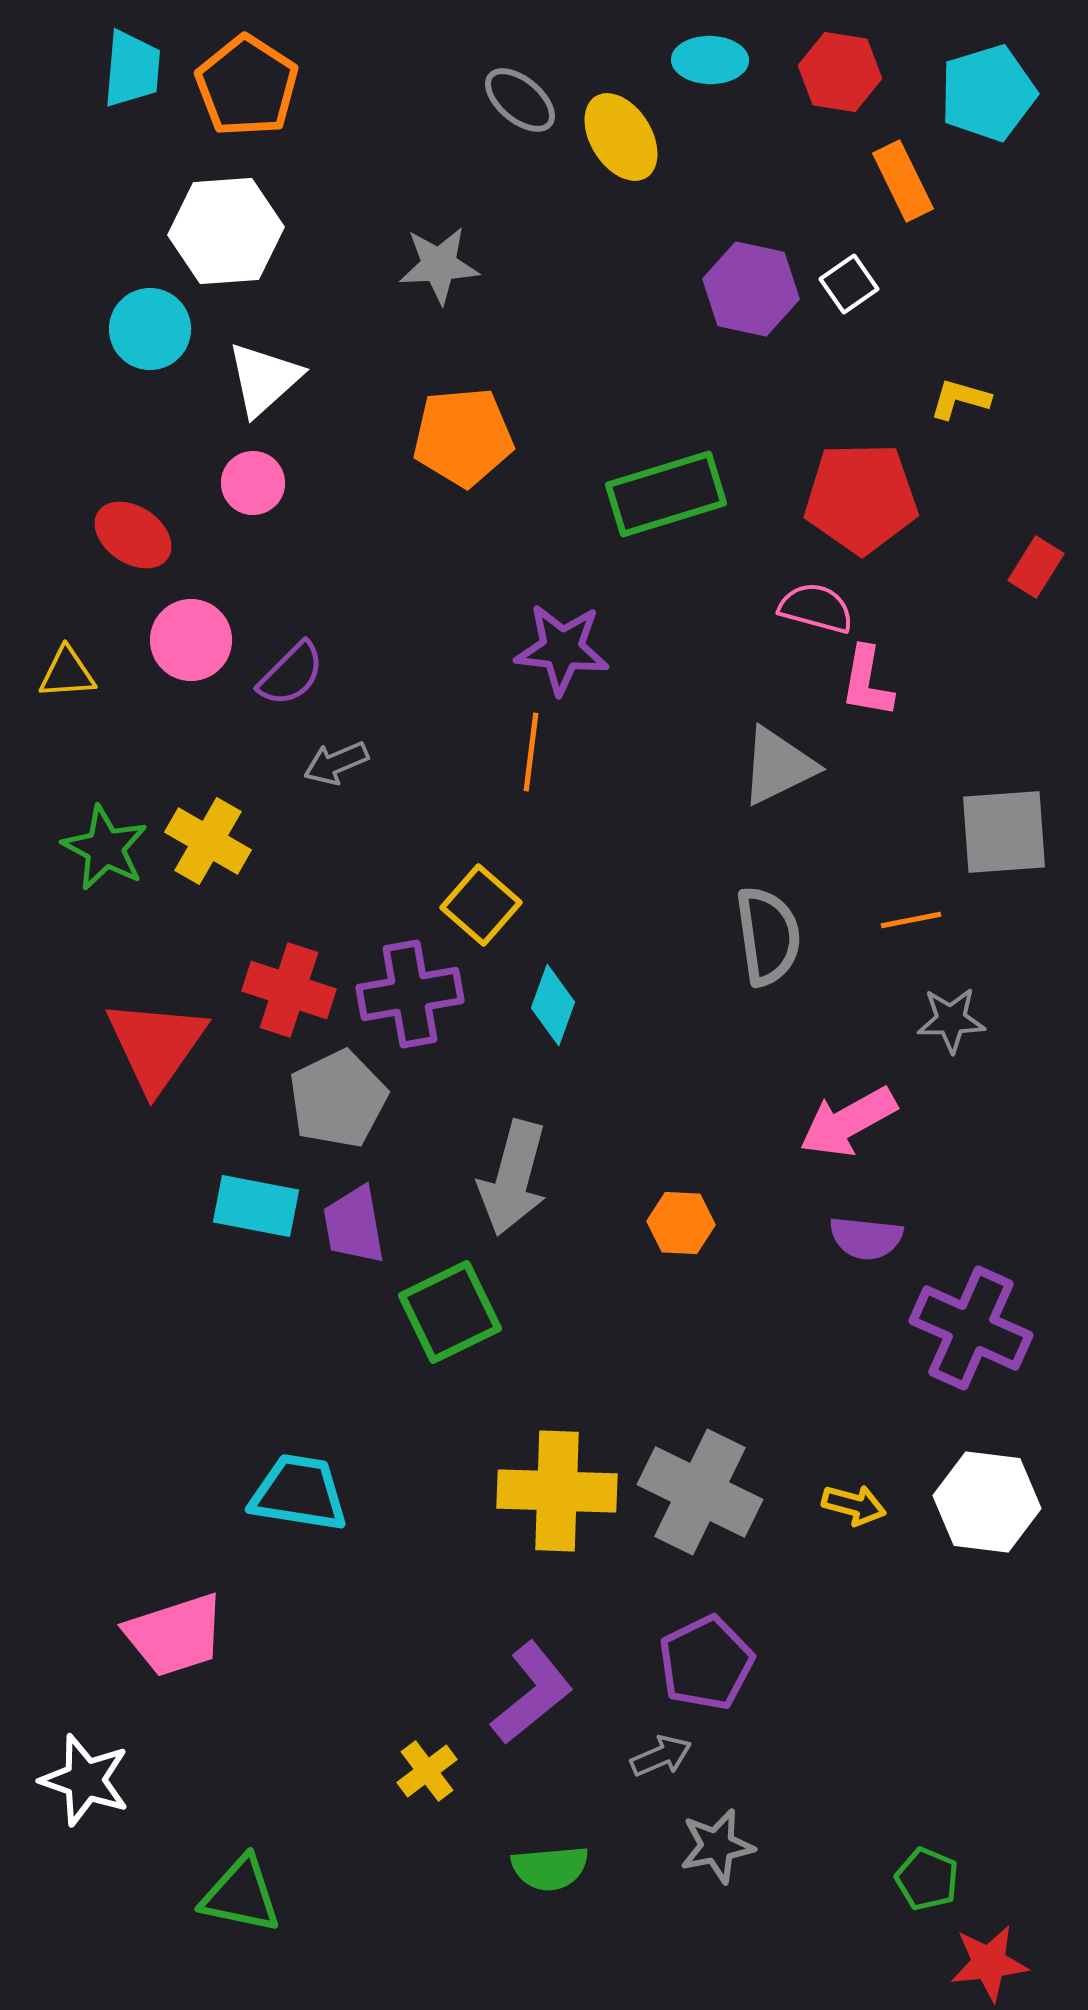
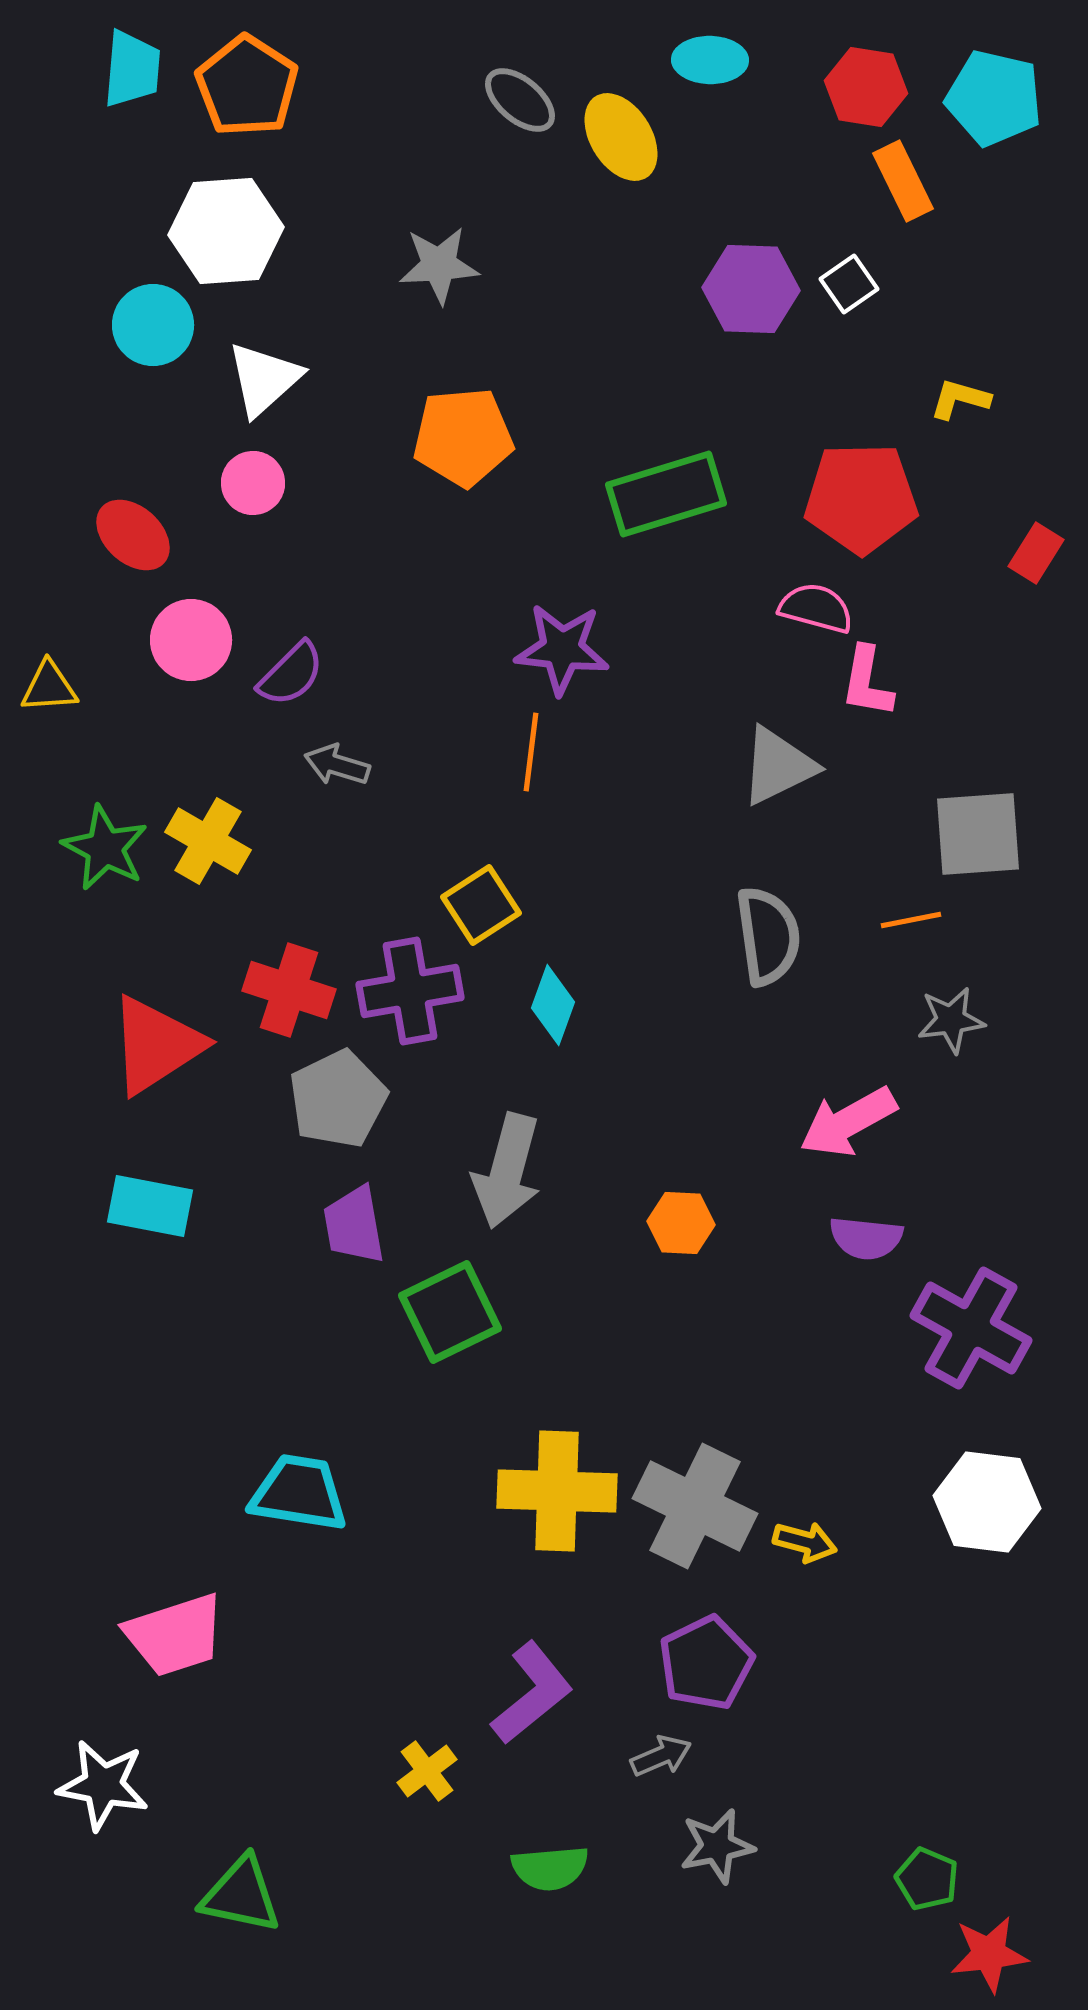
red hexagon at (840, 72): moved 26 px right, 15 px down
cyan pentagon at (988, 93): moved 6 px right, 5 px down; rotated 30 degrees clockwise
purple hexagon at (751, 289): rotated 10 degrees counterclockwise
cyan circle at (150, 329): moved 3 px right, 4 px up
red ellipse at (133, 535): rotated 8 degrees clockwise
red rectangle at (1036, 567): moved 14 px up
yellow triangle at (67, 673): moved 18 px left, 14 px down
gray arrow at (336, 763): moved 1 px right, 2 px down; rotated 40 degrees clockwise
gray square at (1004, 832): moved 26 px left, 2 px down
yellow square at (481, 905): rotated 16 degrees clockwise
purple cross at (410, 994): moved 3 px up
gray star at (951, 1020): rotated 6 degrees counterclockwise
red triangle at (156, 1045): rotated 22 degrees clockwise
gray arrow at (513, 1178): moved 6 px left, 7 px up
cyan rectangle at (256, 1206): moved 106 px left
purple cross at (971, 1328): rotated 5 degrees clockwise
gray cross at (700, 1492): moved 5 px left, 14 px down
yellow arrow at (854, 1505): moved 49 px left, 37 px down
white star at (85, 1780): moved 18 px right, 5 px down; rotated 8 degrees counterclockwise
red star at (989, 1963): moved 9 px up
